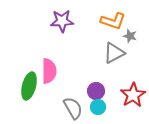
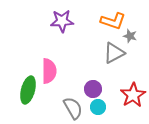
green ellipse: moved 1 px left, 4 px down
purple circle: moved 3 px left, 2 px up
